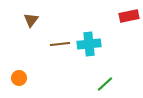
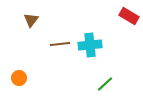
red rectangle: rotated 42 degrees clockwise
cyan cross: moved 1 px right, 1 px down
